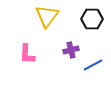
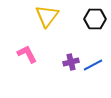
black hexagon: moved 3 px right
purple cross: moved 12 px down
pink L-shape: rotated 150 degrees clockwise
